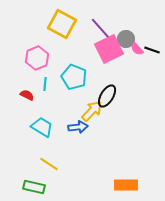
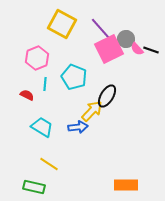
black line: moved 1 px left
